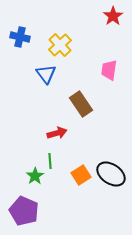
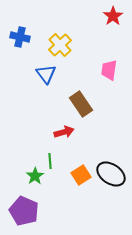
red arrow: moved 7 px right, 1 px up
